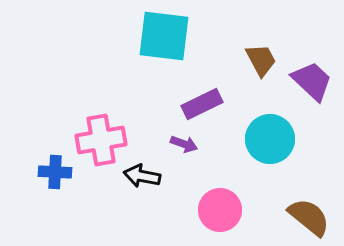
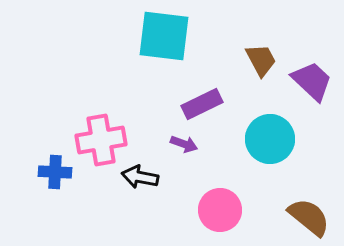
black arrow: moved 2 px left, 1 px down
